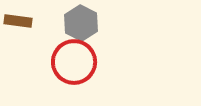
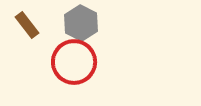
brown rectangle: moved 9 px right, 4 px down; rotated 44 degrees clockwise
